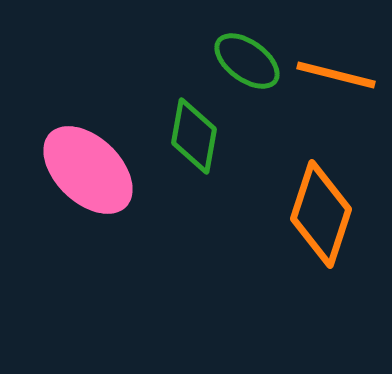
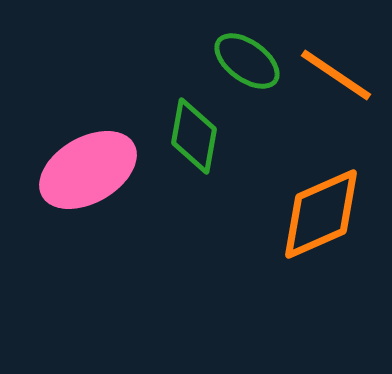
orange line: rotated 20 degrees clockwise
pink ellipse: rotated 74 degrees counterclockwise
orange diamond: rotated 48 degrees clockwise
